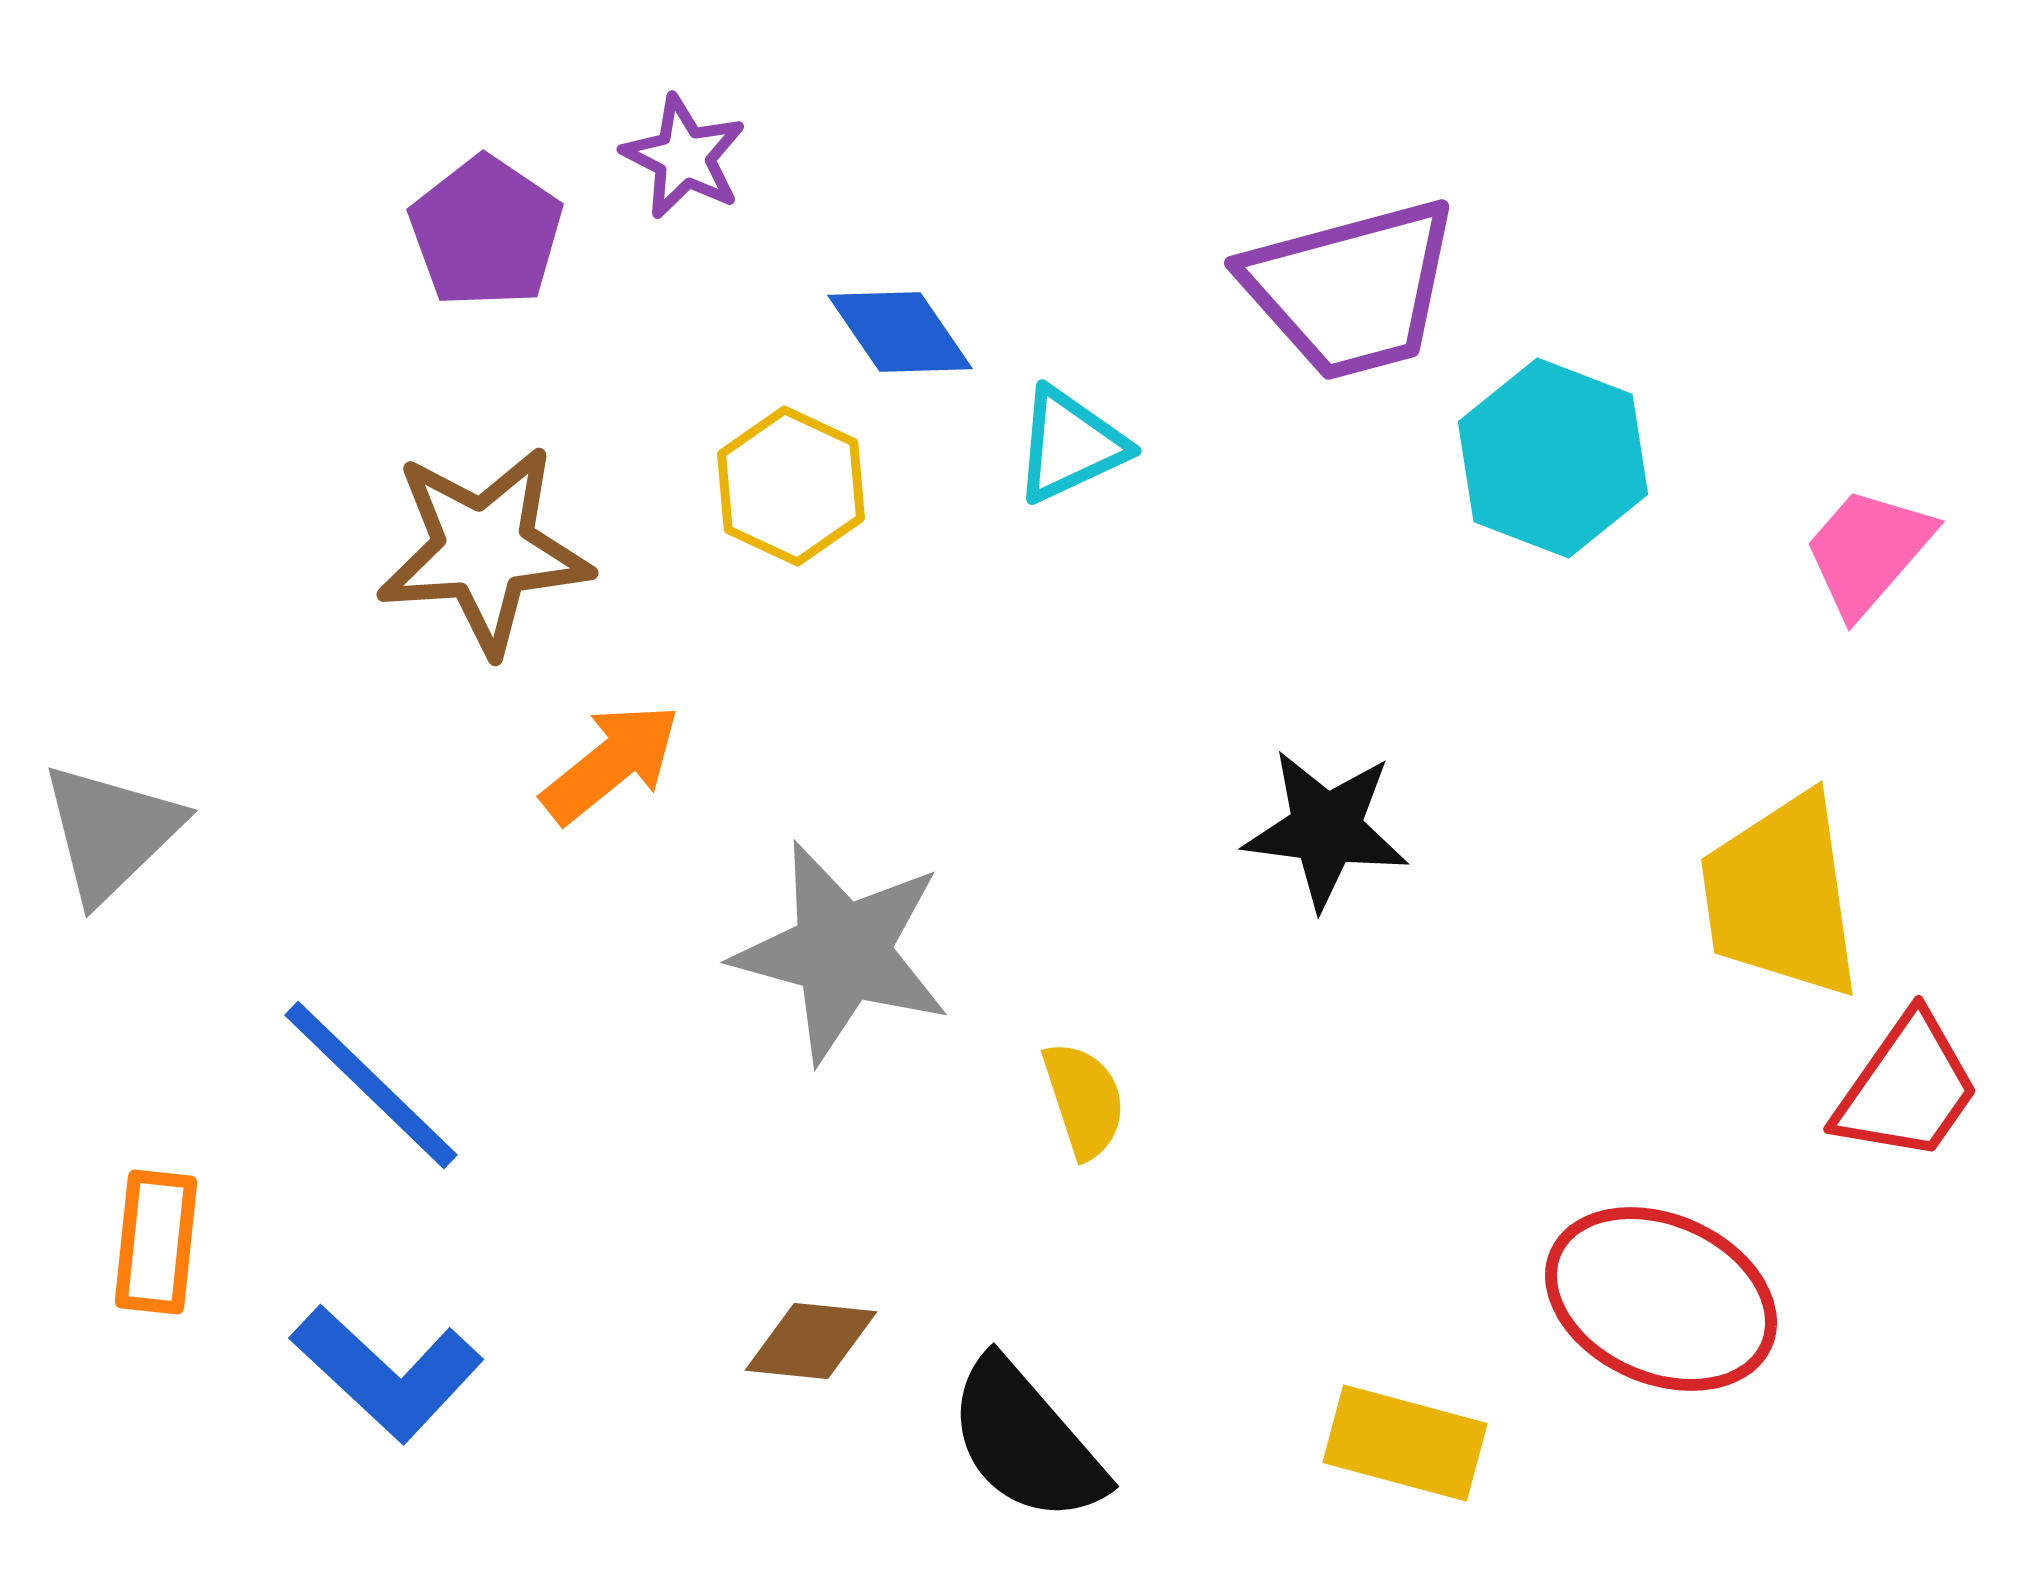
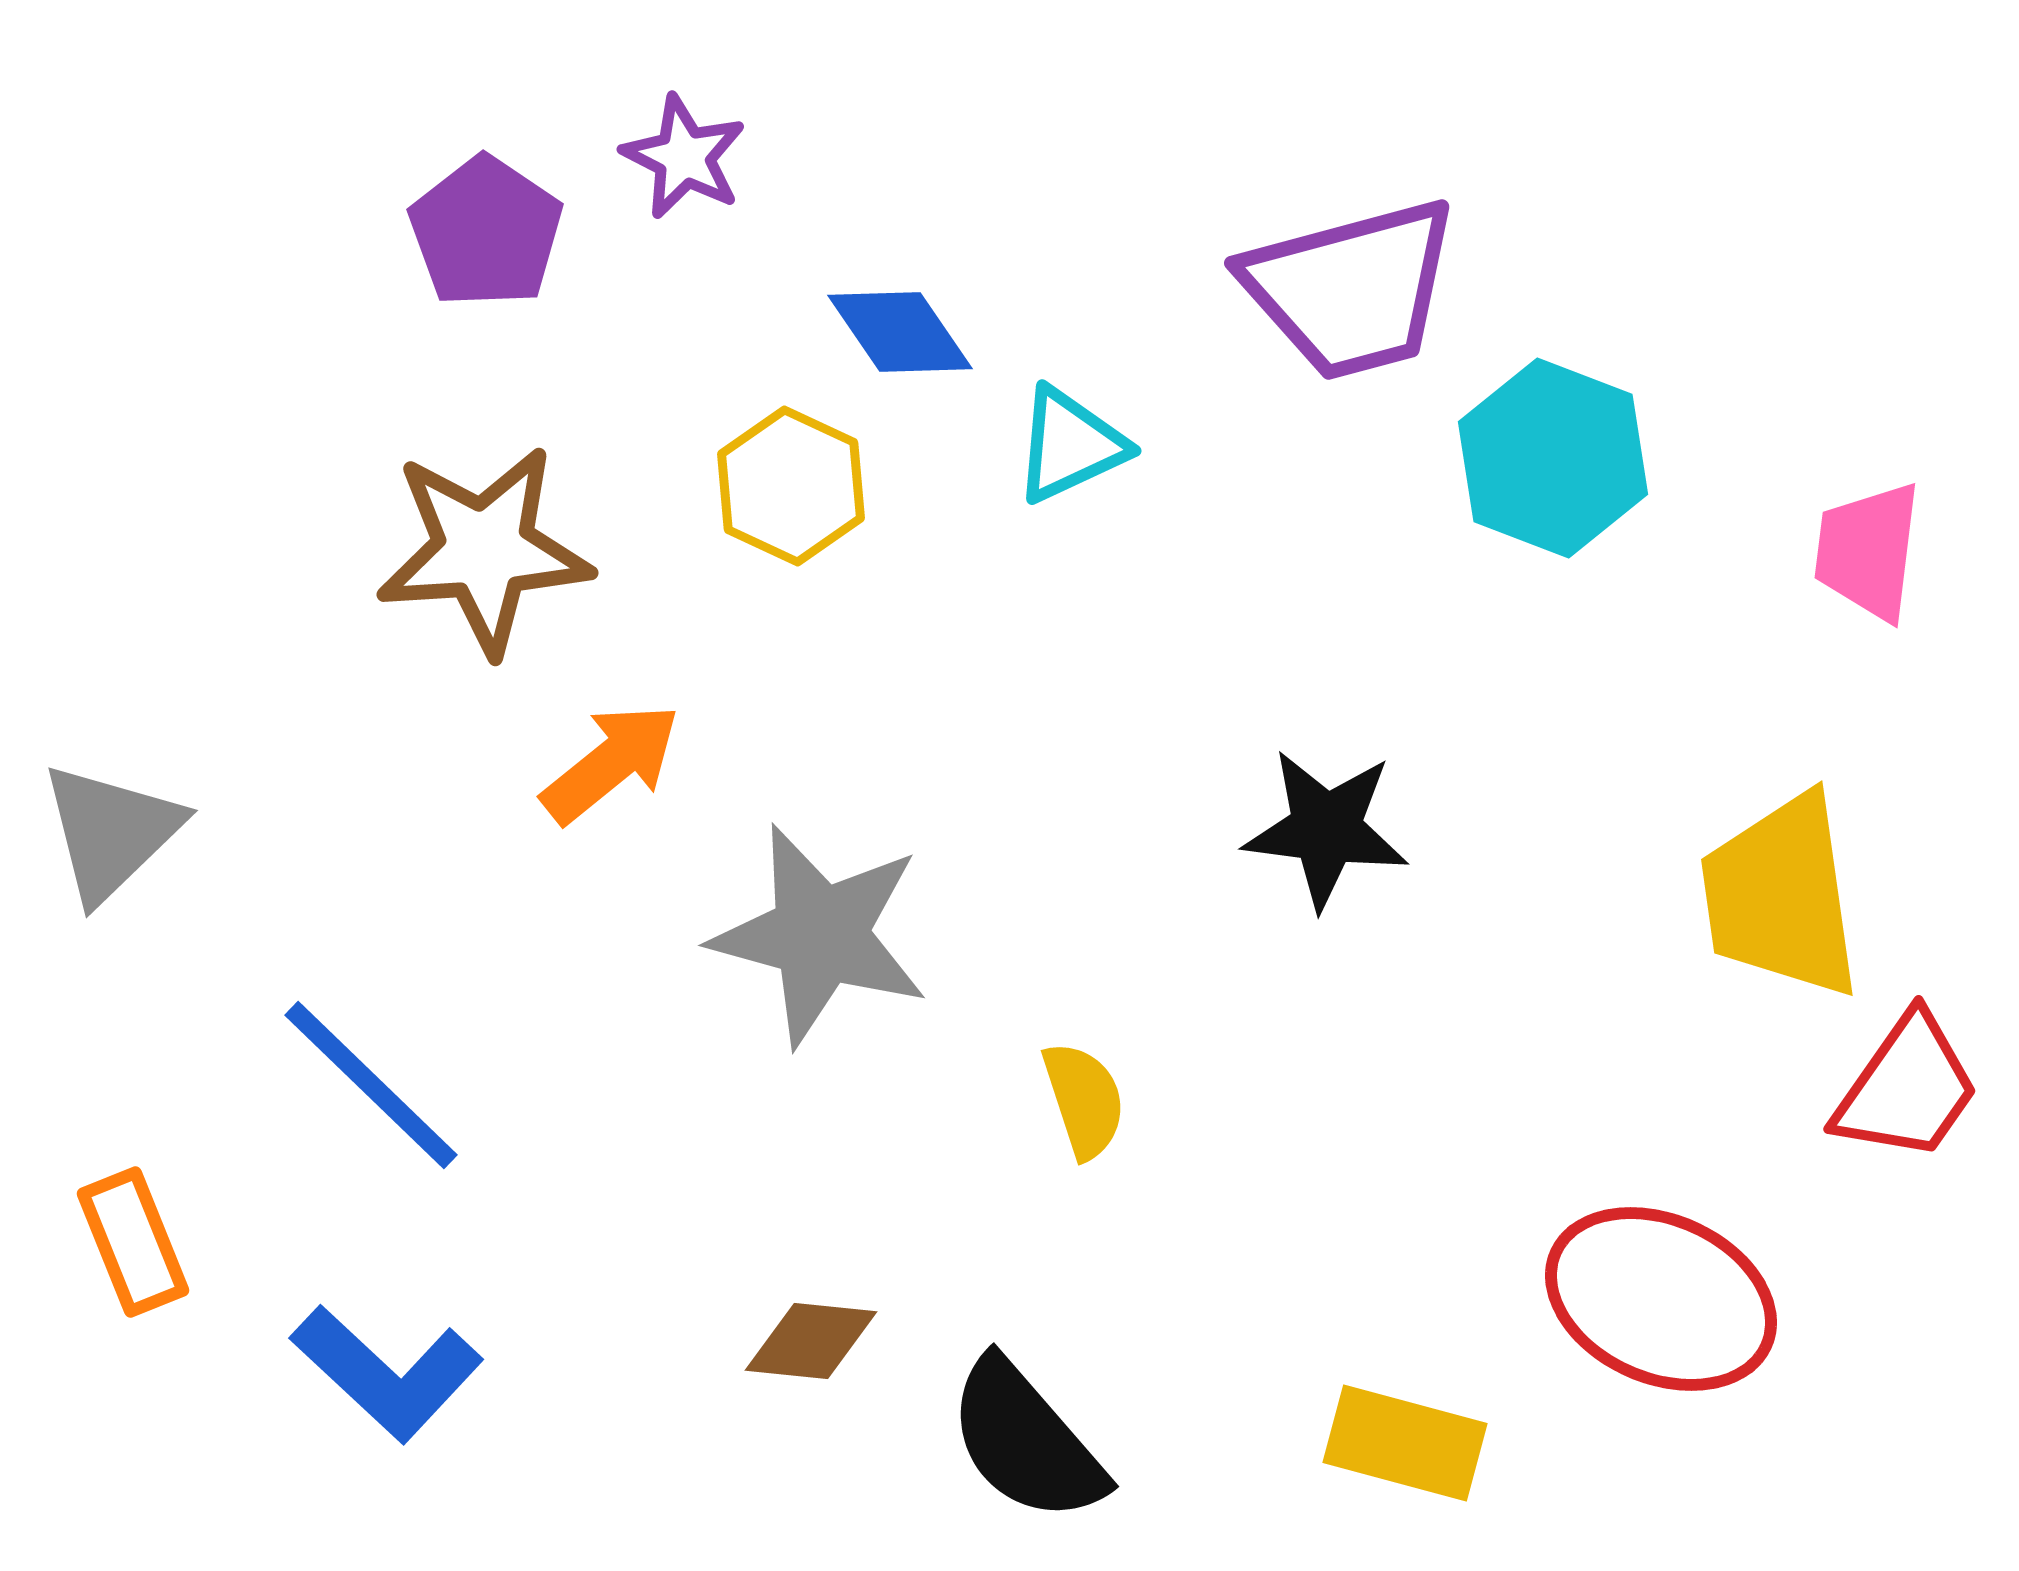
pink trapezoid: rotated 34 degrees counterclockwise
gray star: moved 22 px left, 17 px up
orange rectangle: moved 23 px left; rotated 28 degrees counterclockwise
